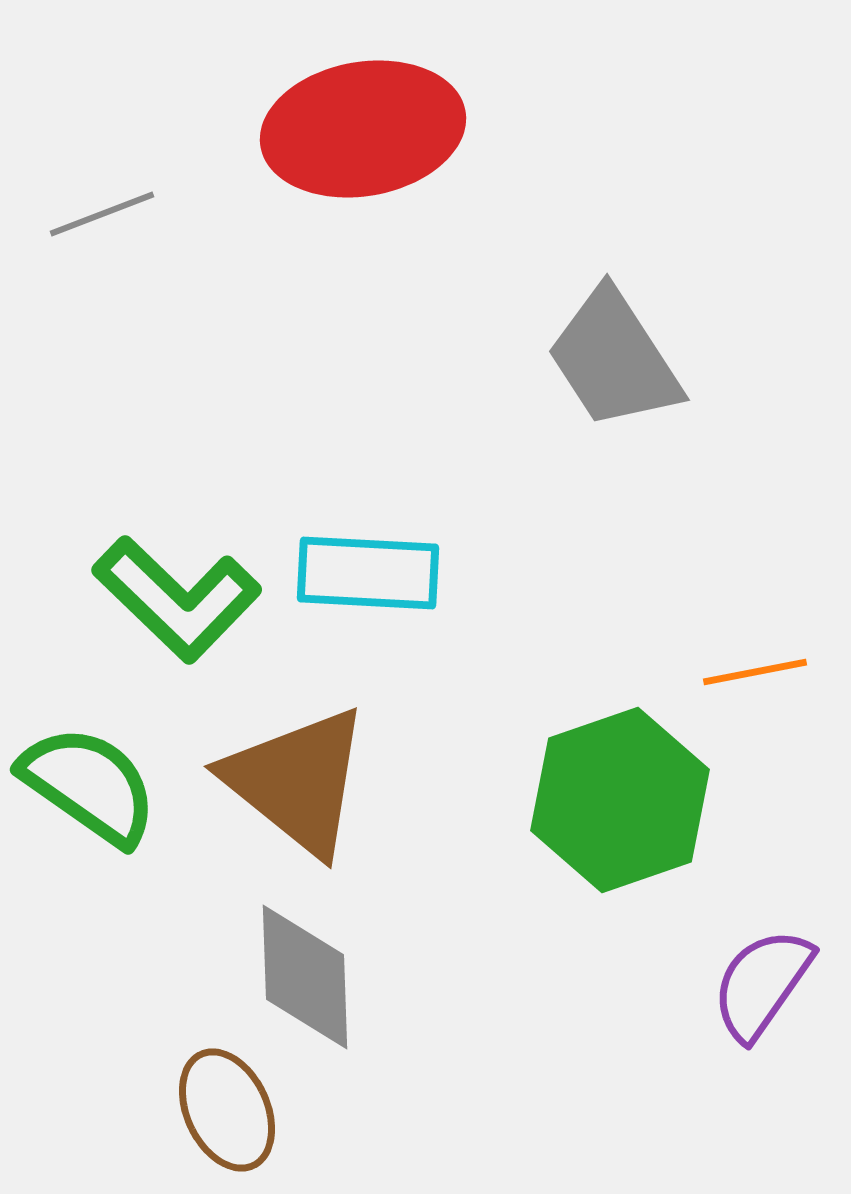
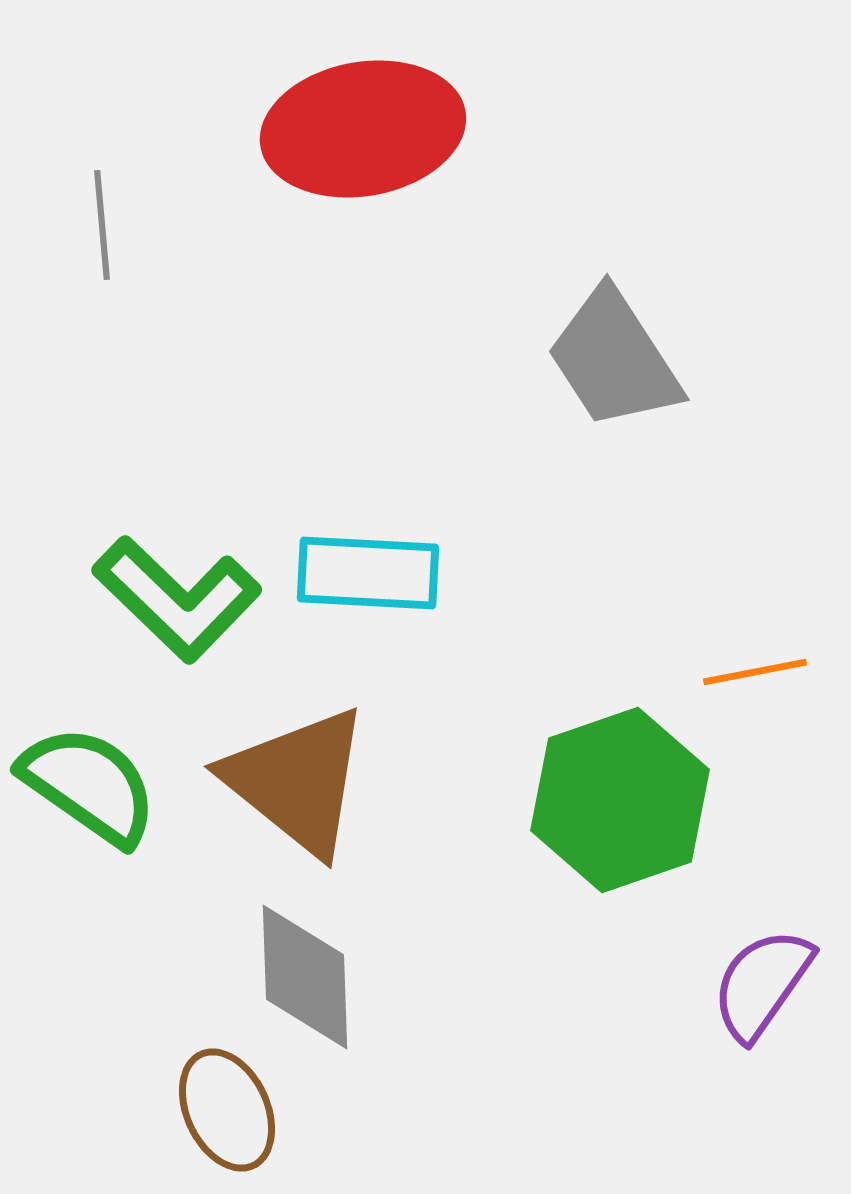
gray line: moved 11 px down; rotated 74 degrees counterclockwise
